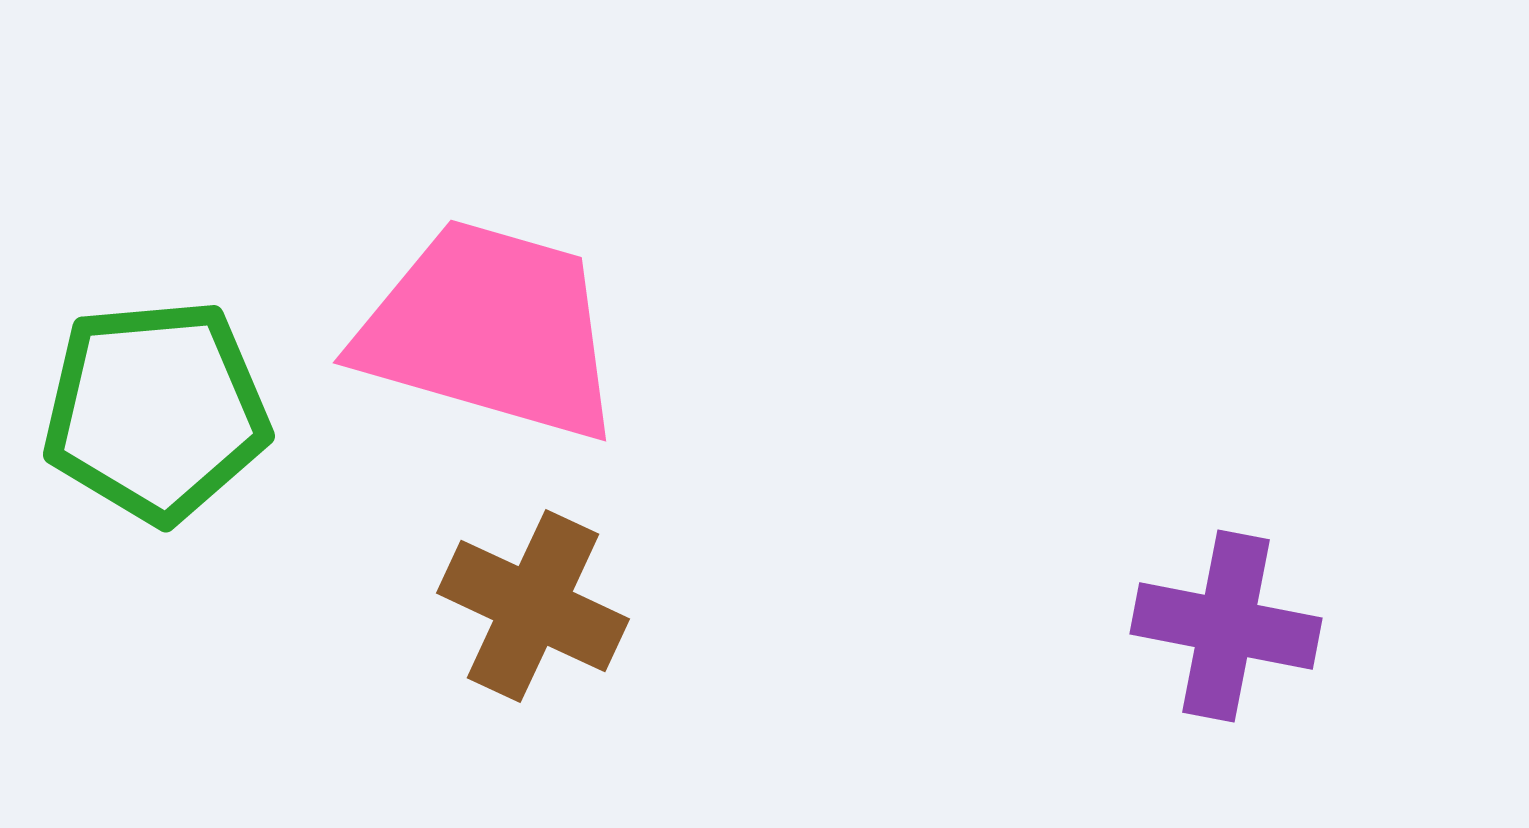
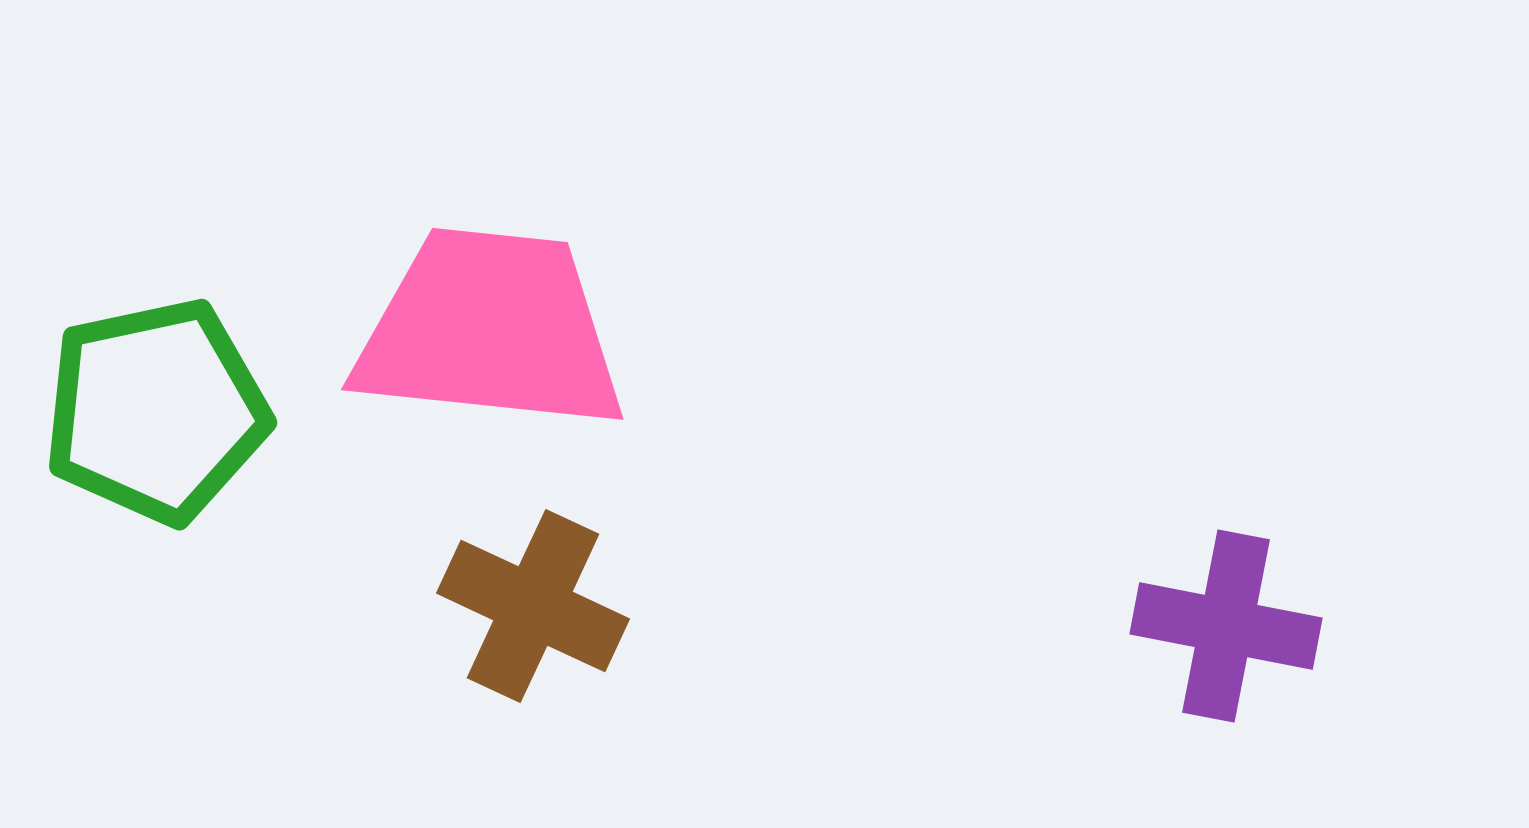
pink trapezoid: rotated 10 degrees counterclockwise
green pentagon: rotated 7 degrees counterclockwise
